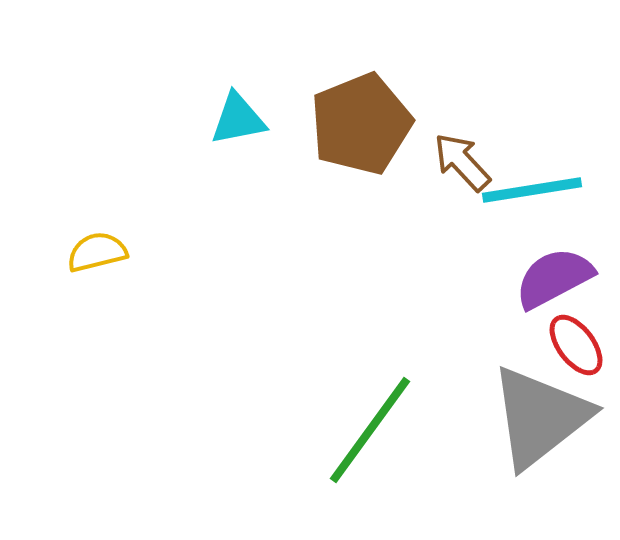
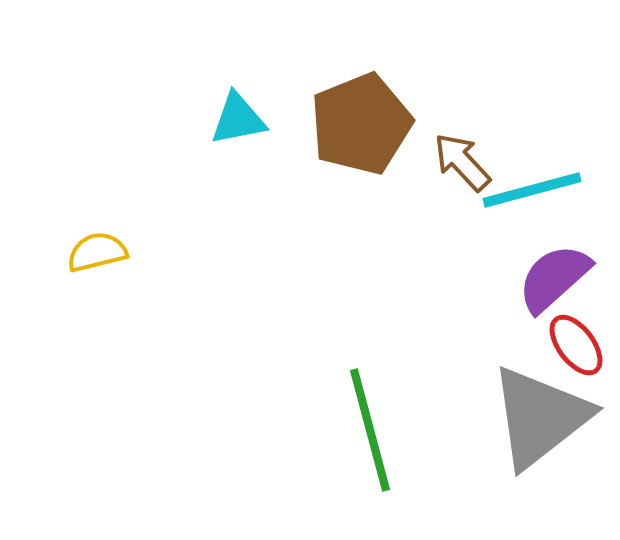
cyan line: rotated 6 degrees counterclockwise
purple semicircle: rotated 14 degrees counterclockwise
green line: rotated 51 degrees counterclockwise
